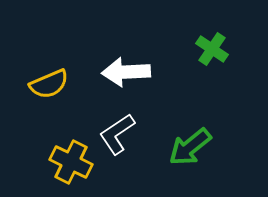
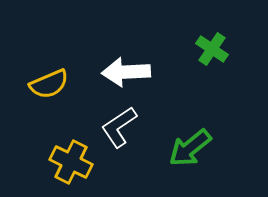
white L-shape: moved 2 px right, 7 px up
green arrow: moved 1 px down
